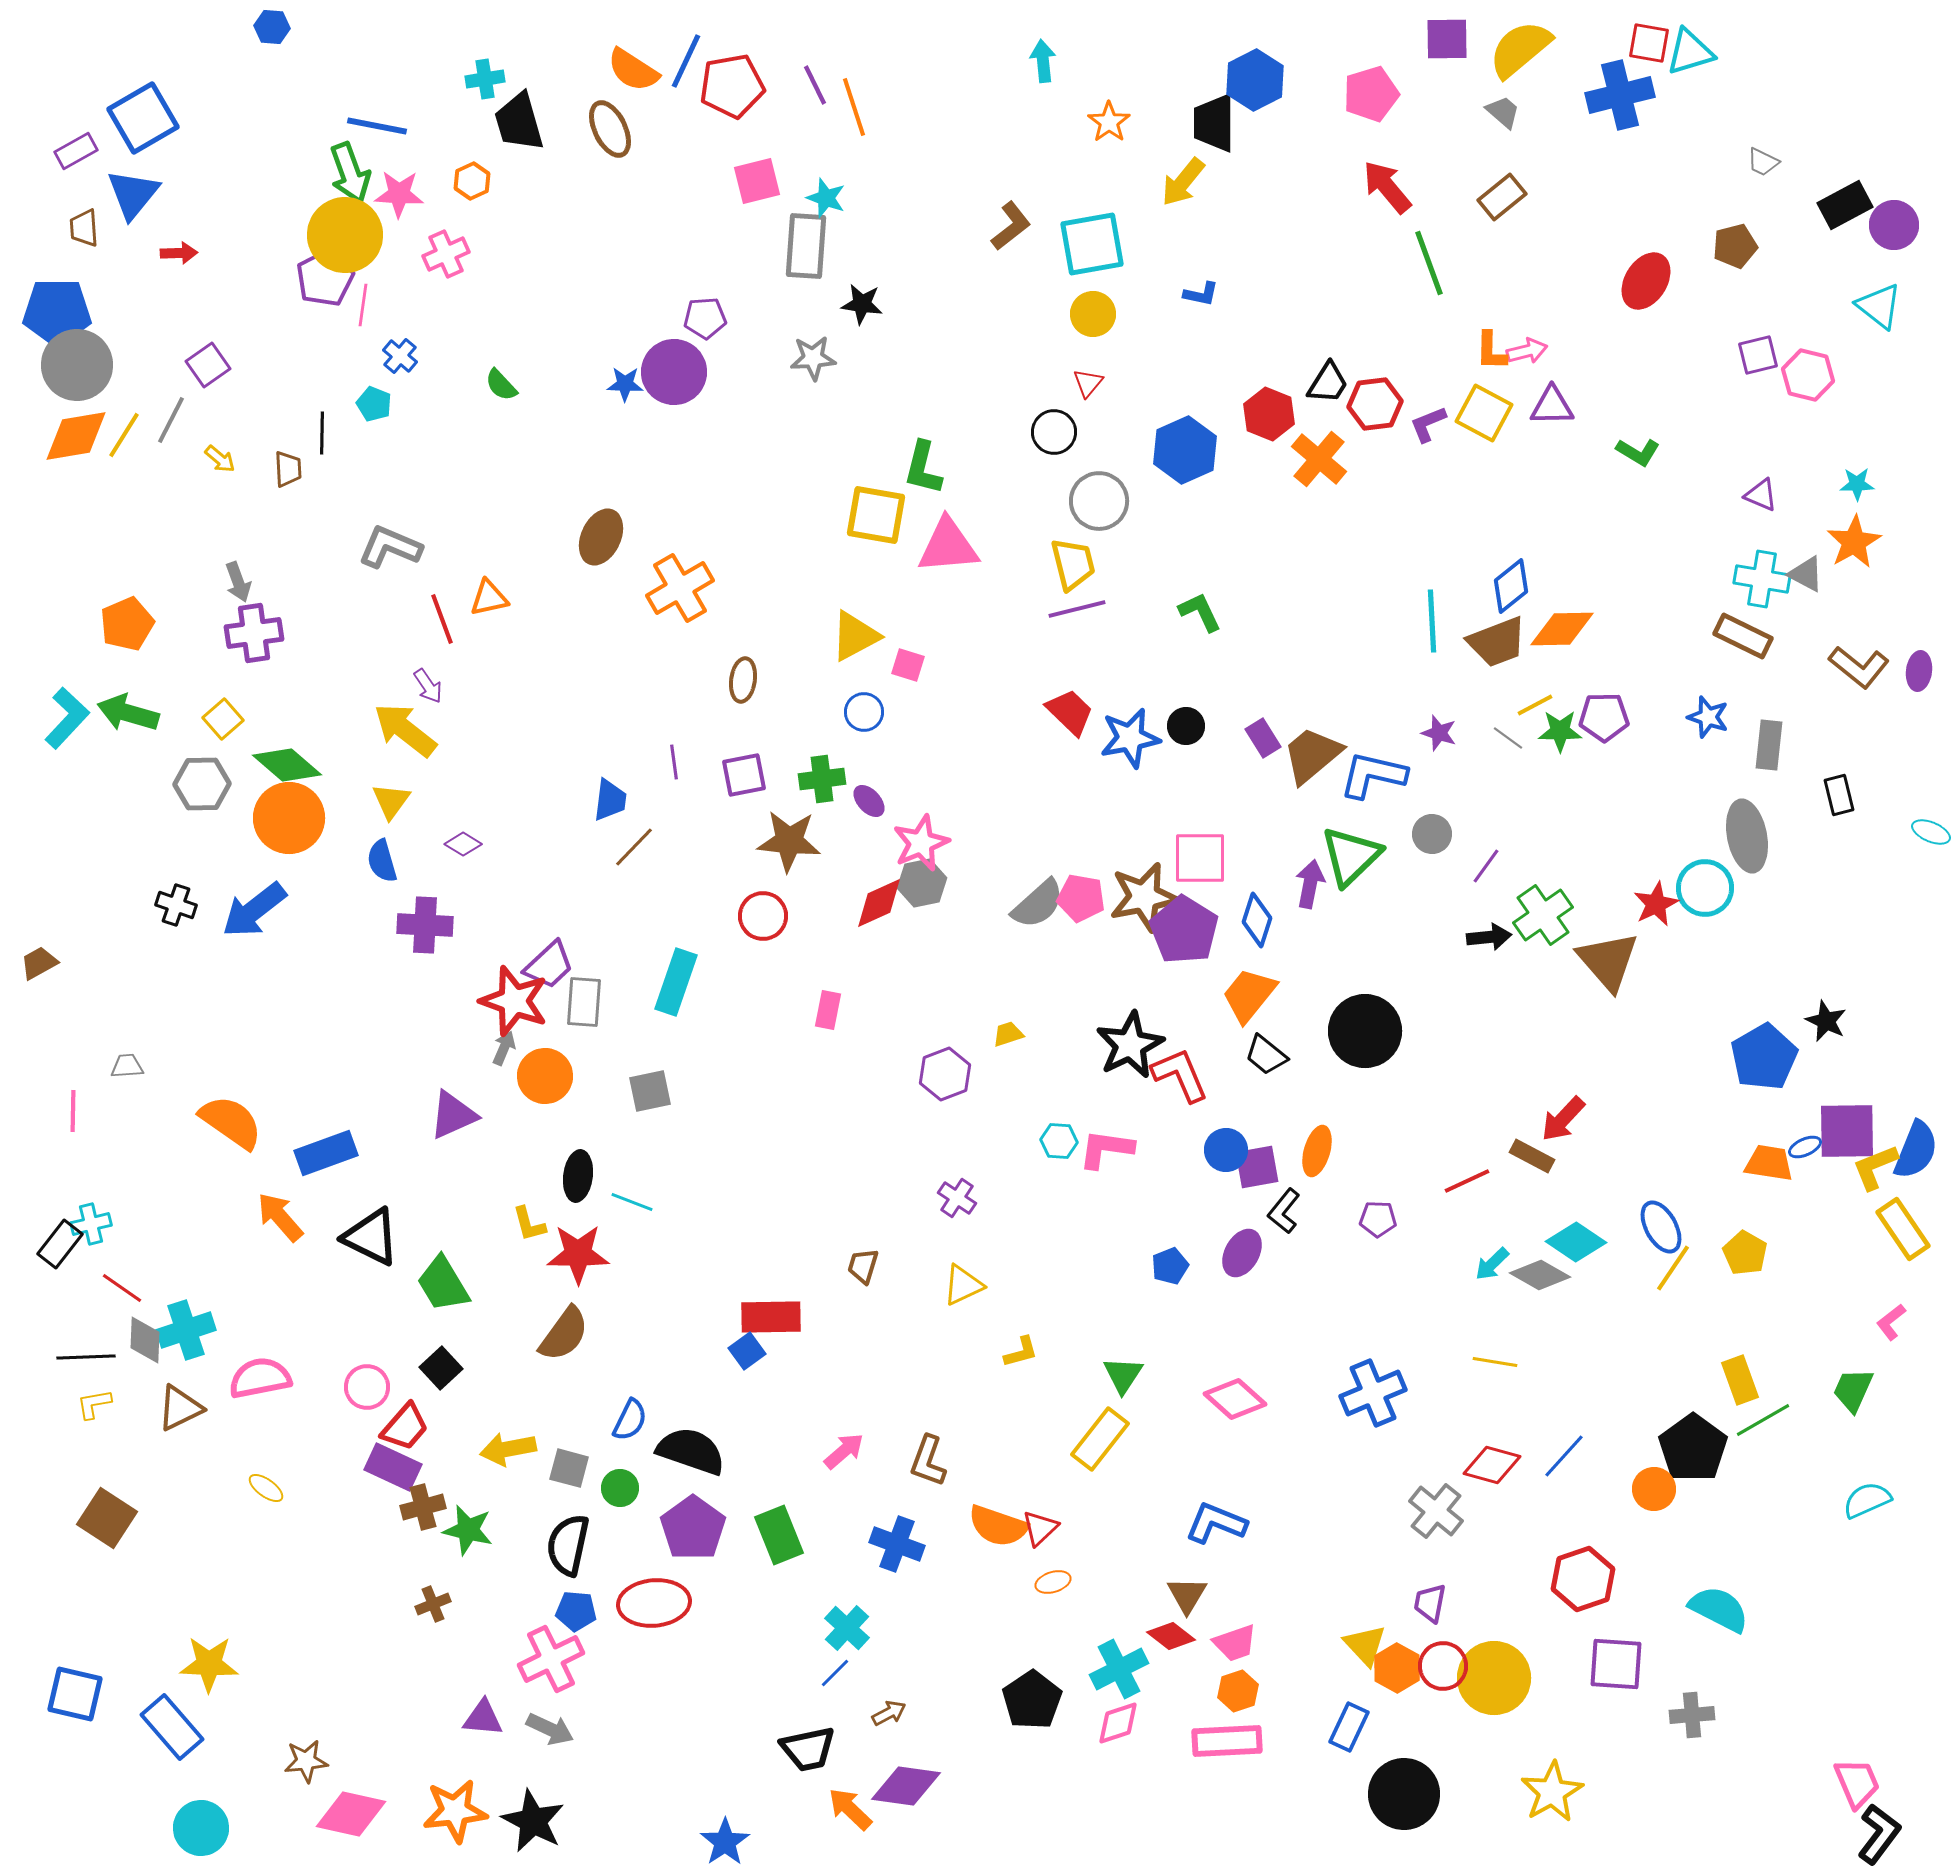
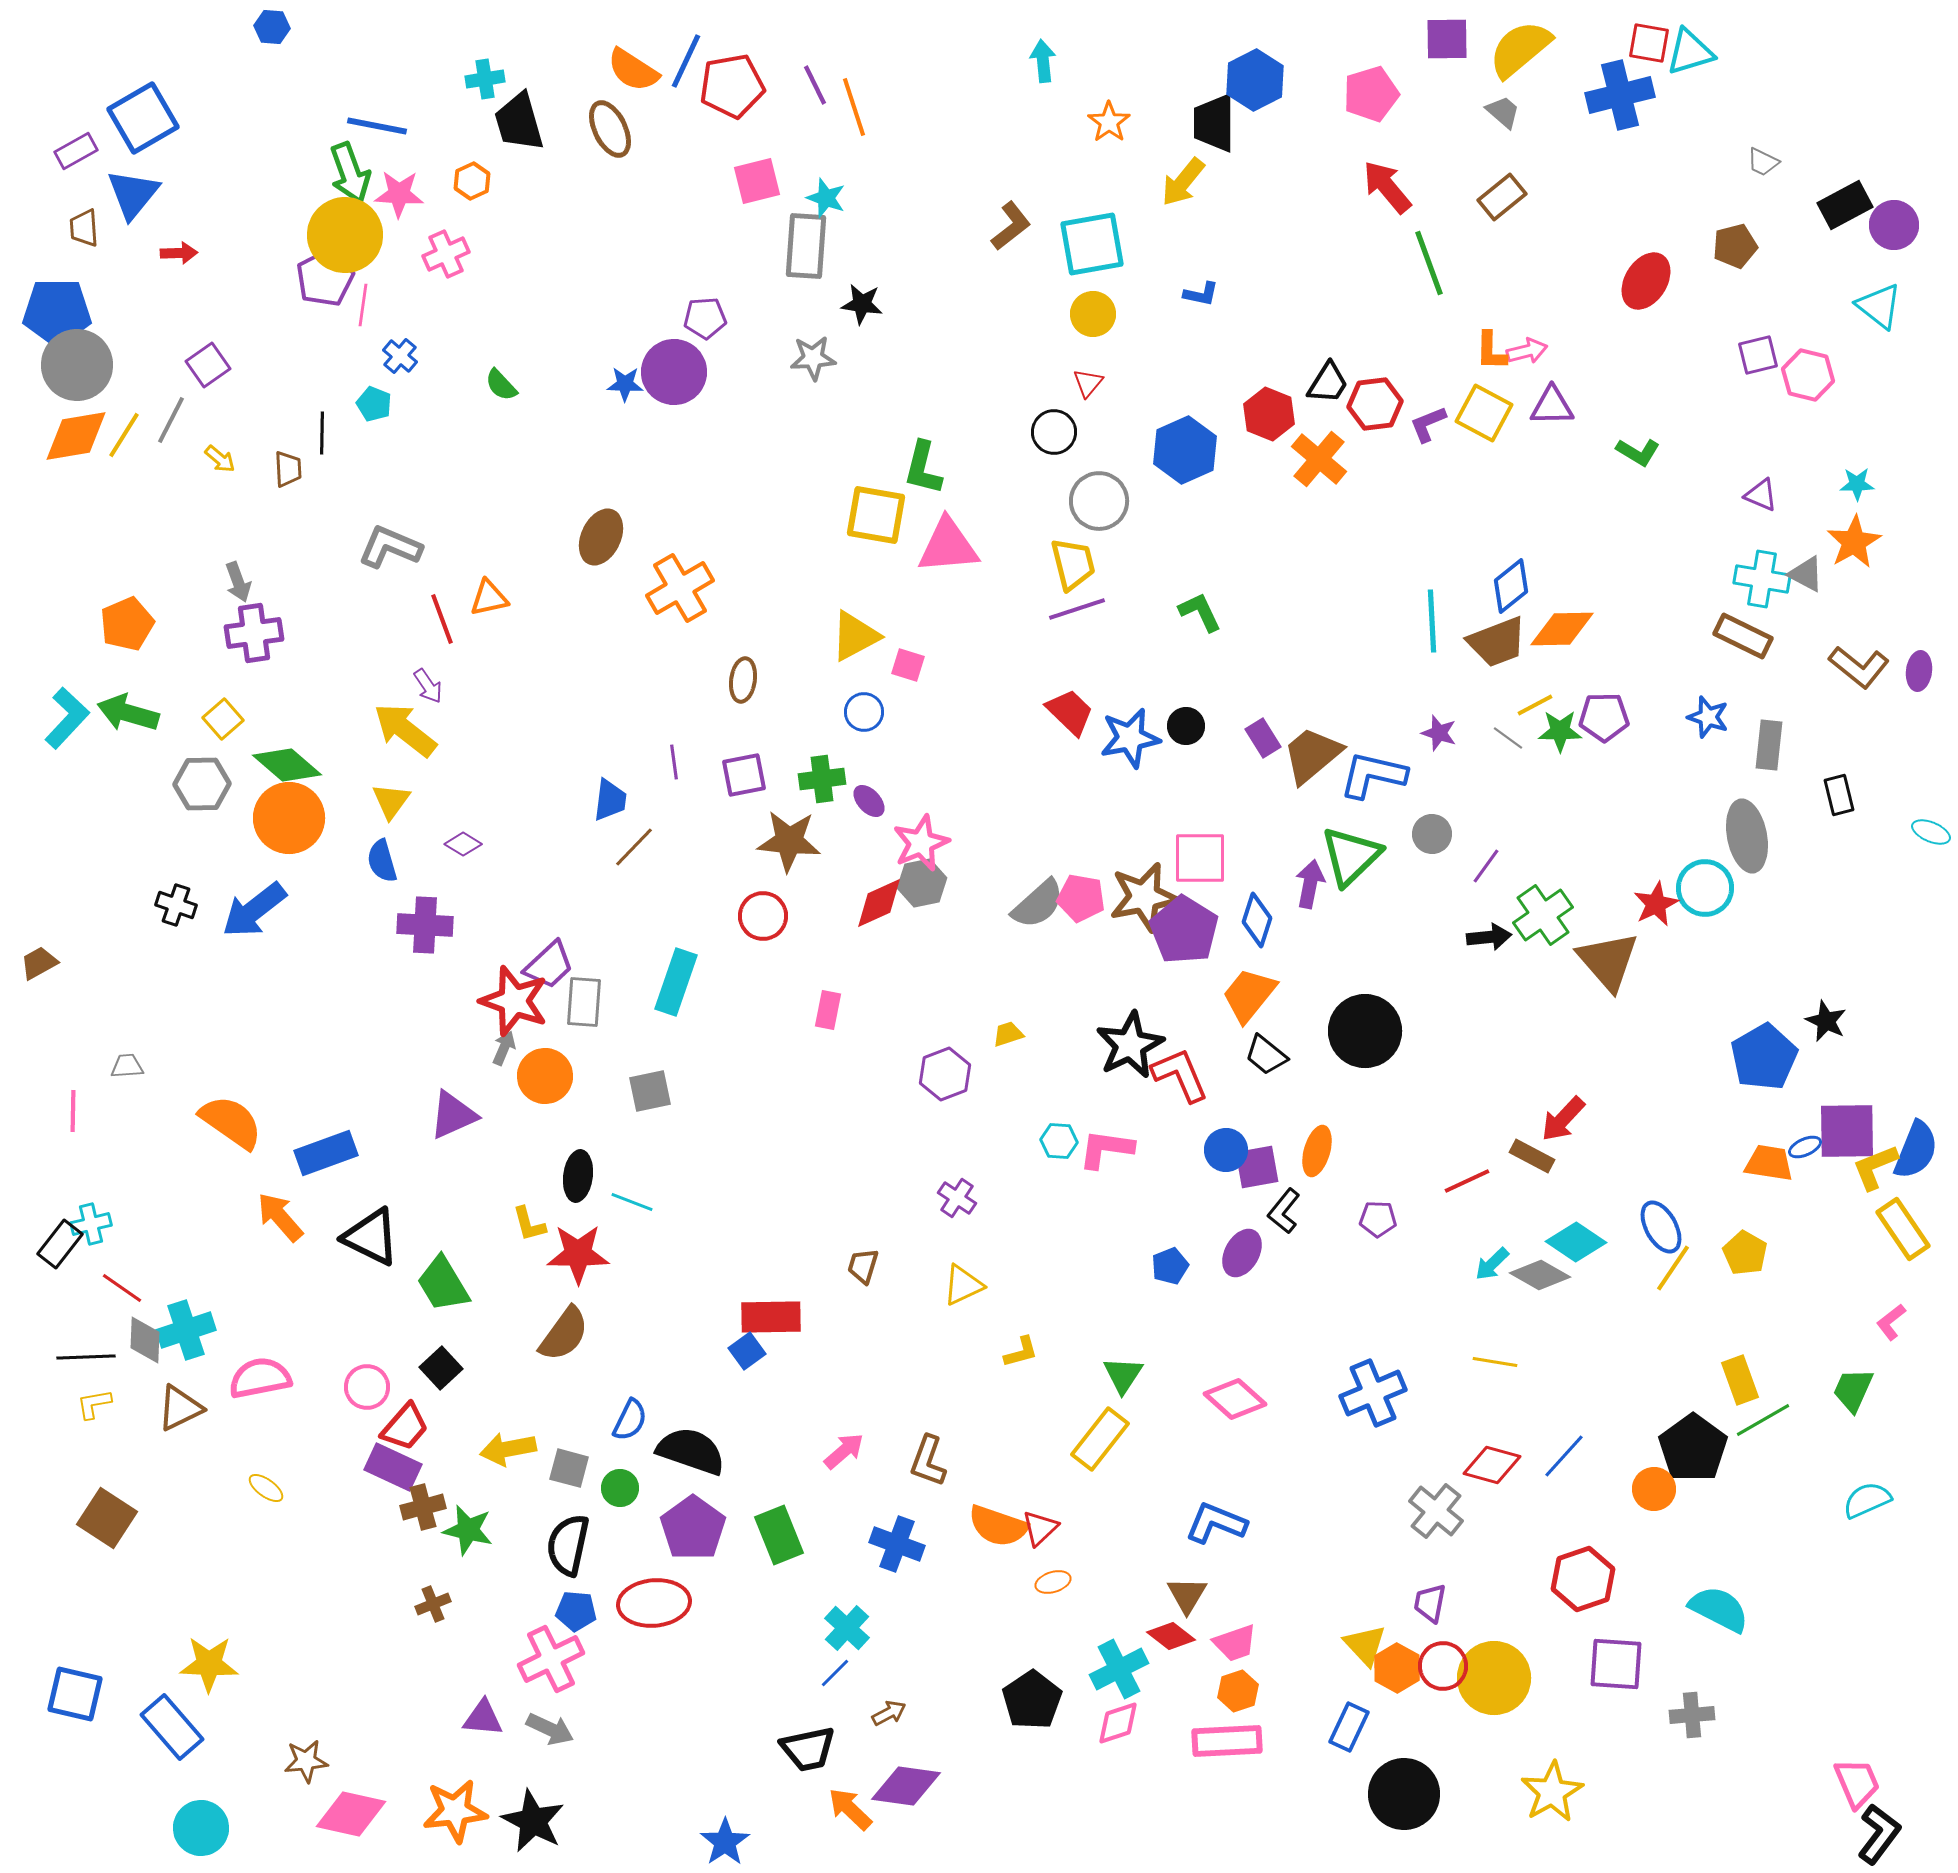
purple line at (1077, 609): rotated 4 degrees counterclockwise
